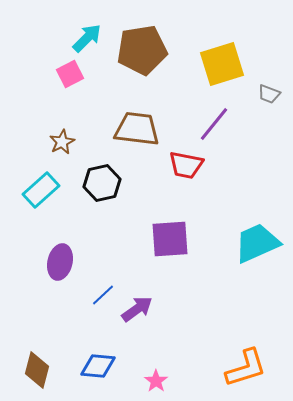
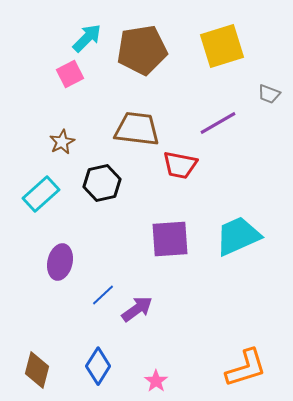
yellow square: moved 18 px up
purple line: moved 4 px right, 1 px up; rotated 21 degrees clockwise
red trapezoid: moved 6 px left
cyan rectangle: moved 4 px down
cyan trapezoid: moved 19 px left, 7 px up
blue diamond: rotated 63 degrees counterclockwise
